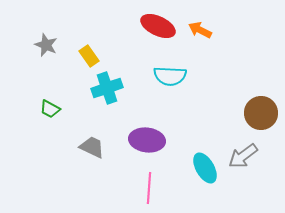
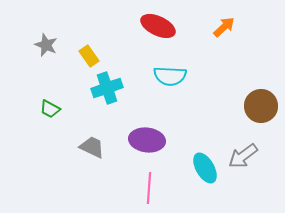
orange arrow: moved 24 px right, 3 px up; rotated 110 degrees clockwise
brown circle: moved 7 px up
